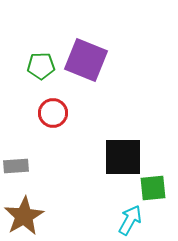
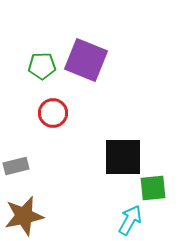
green pentagon: moved 1 px right
gray rectangle: rotated 10 degrees counterclockwise
brown star: rotated 18 degrees clockwise
